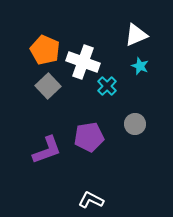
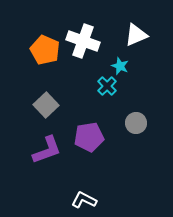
white cross: moved 21 px up
cyan star: moved 20 px left
gray square: moved 2 px left, 19 px down
gray circle: moved 1 px right, 1 px up
white L-shape: moved 7 px left
